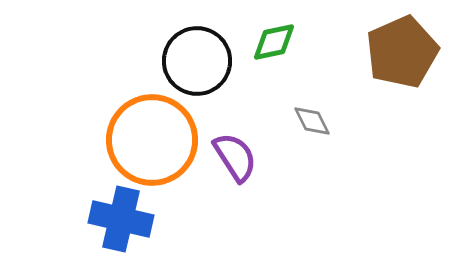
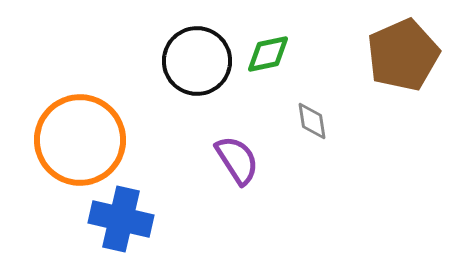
green diamond: moved 6 px left, 12 px down
brown pentagon: moved 1 px right, 3 px down
gray diamond: rotated 18 degrees clockwise
orange circle: moved 72 px left
purple semicircle: moved 2 px right, 3 px down
